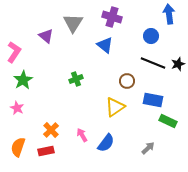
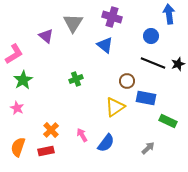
pink L-shape: moved 2 px down; rotated 25 degrees clockwise
blue rectangle: moved 7 px left, 2 px up
